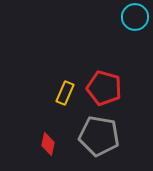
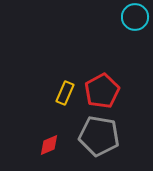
red pentagon: moved 2 px left, 3 px down; rotated 28 degrees clockwise
red diamond: moved 1 px right, 1 px down; rotated 55 degrees clockwise
